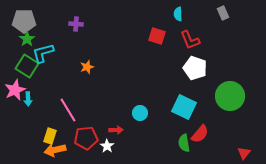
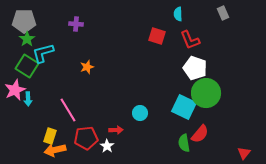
green circle: moved 24 px left, 3 px up
